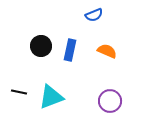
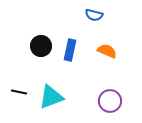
blue semicircle: rotated 36 degrees clockwise
